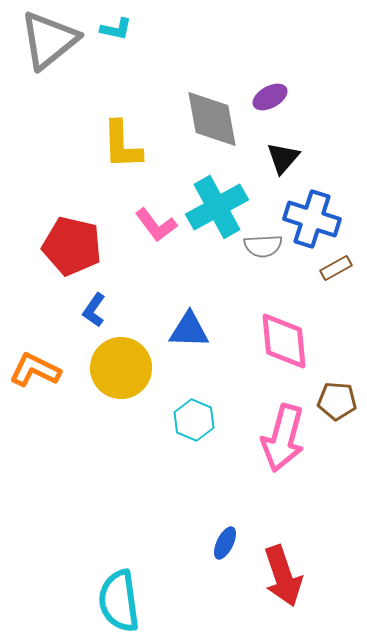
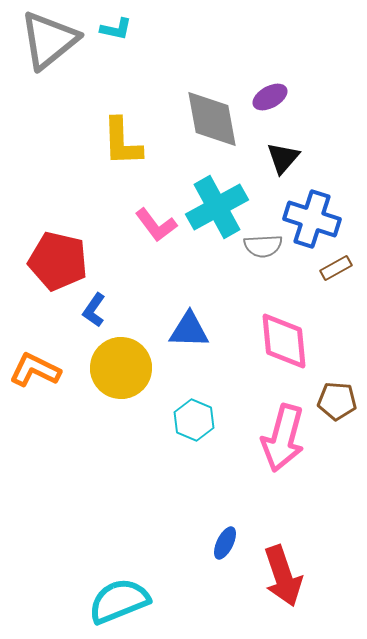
yellow L-shape: moved 3 px up
red pentagon: moved 14 px left, 15 px down
cyan semicircle: rotated 76 degrees clockwise
